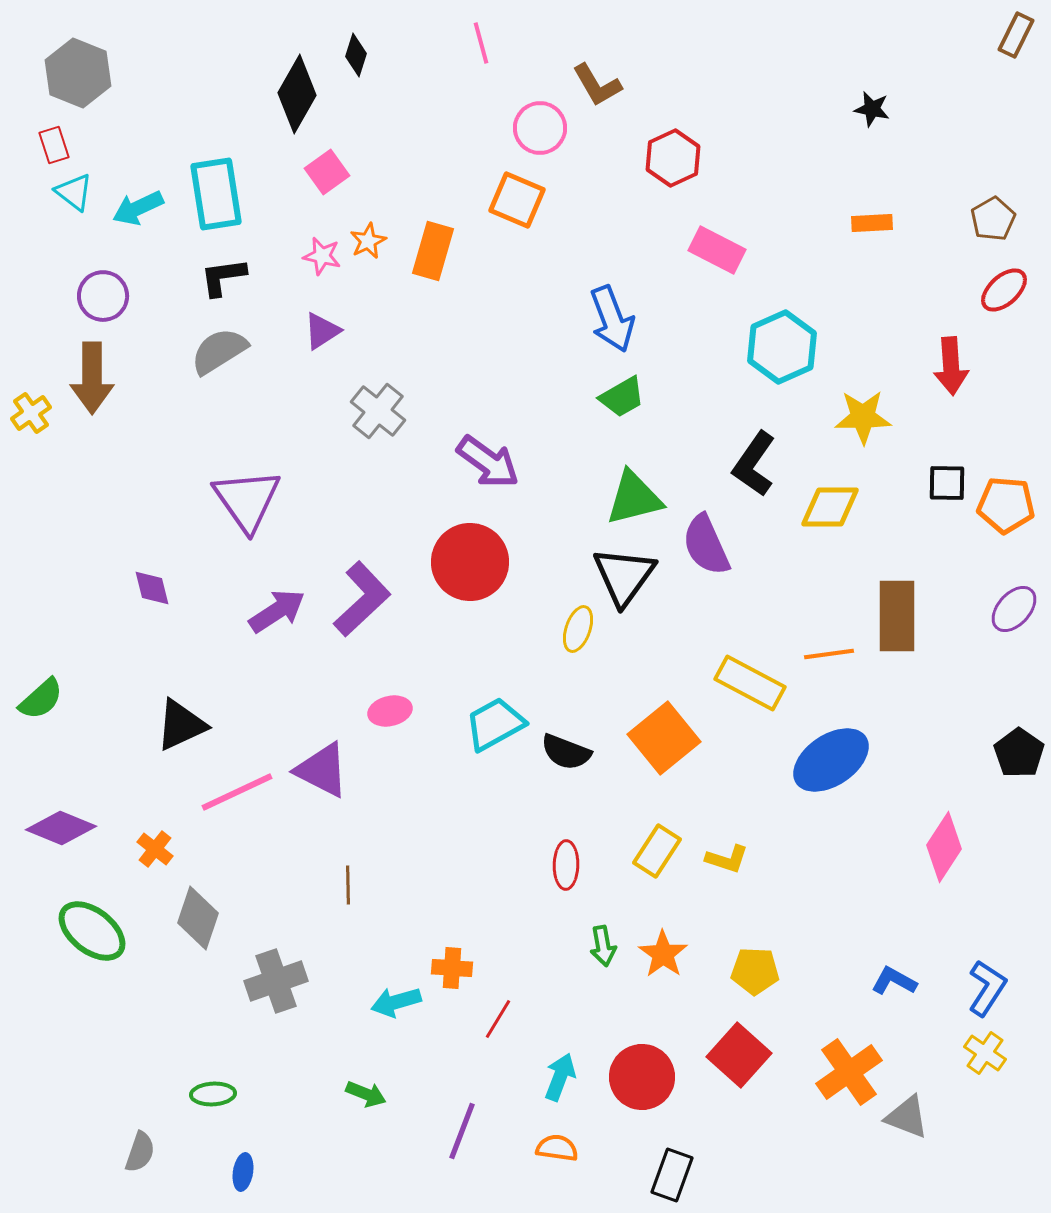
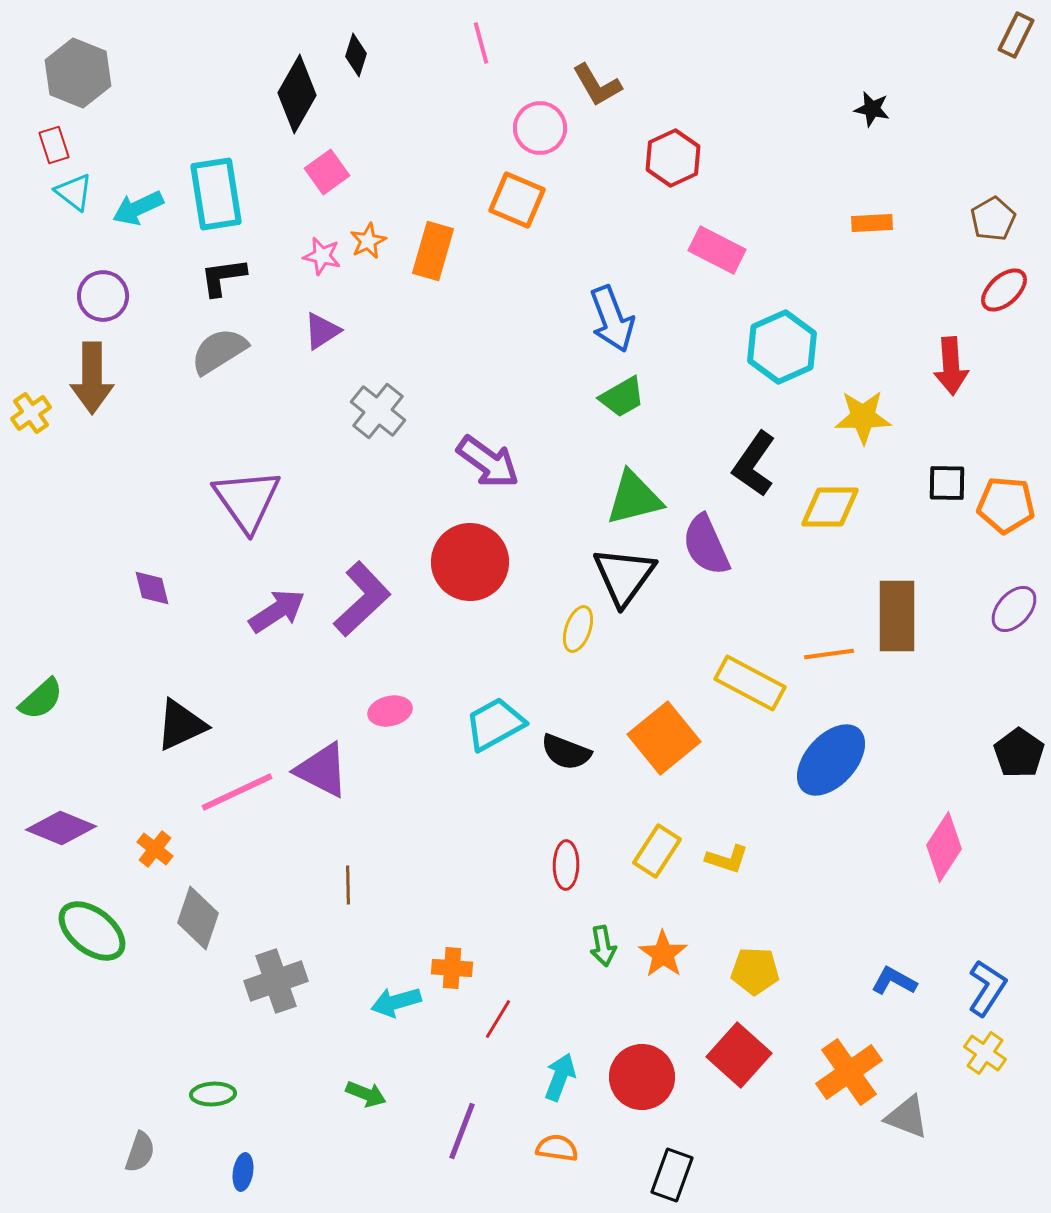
blue ellipse at (831, 760): rotated 14 degrees counterclockwise
